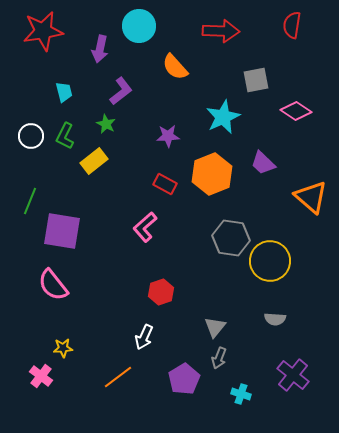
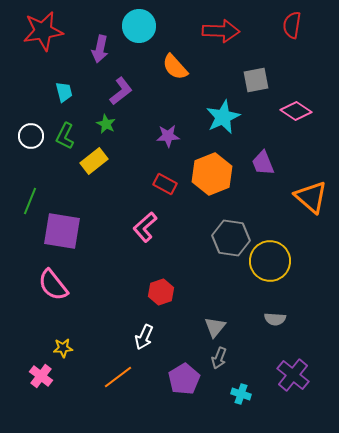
purple trapezoid: rotated 24 degrees clockwise
